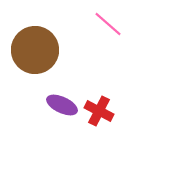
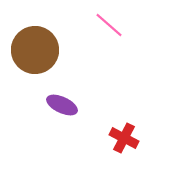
pink line: moved 1 px right, 1 px down
red cross: moved 25 px right, 27 px down
